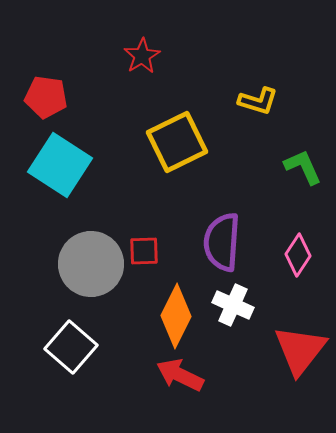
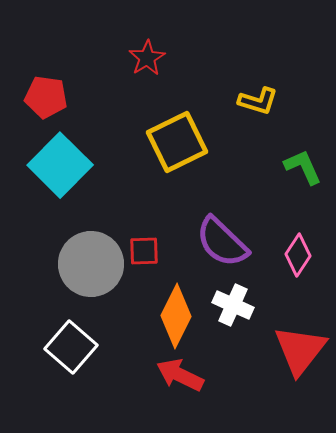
red star: moved 5 px right, 2 px down
cyan square: rotated 12 degrees clockwise
purple semicircle: rotated 50 degrees counterclockwise
